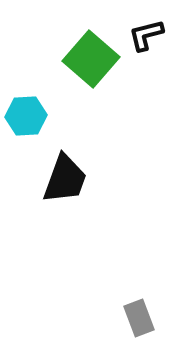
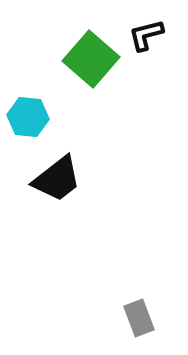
cyan hexagon: moved 2 px right, 1 px down; rotated 9 degrees clockwise
black trapezoid: moved 8 px left; rotated 32 degrees clockwise
